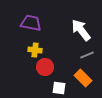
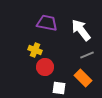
purple trapezoid: moved 16 px right
yellow cross: rotated 16 degrees clockwise
